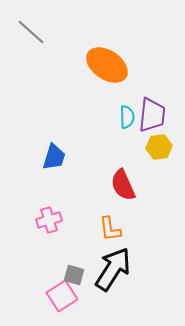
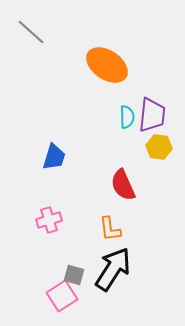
yellow hexagon: rotated 15 degrees clockwise
